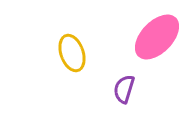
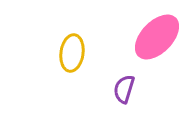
yellow ellipse: rotated 27 degrees clockwise
